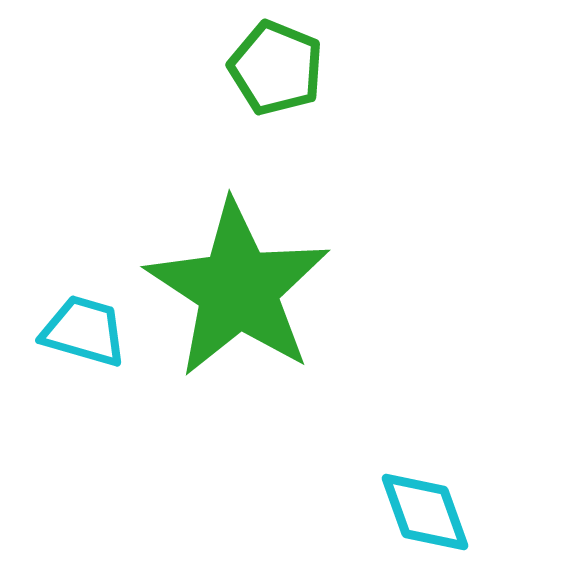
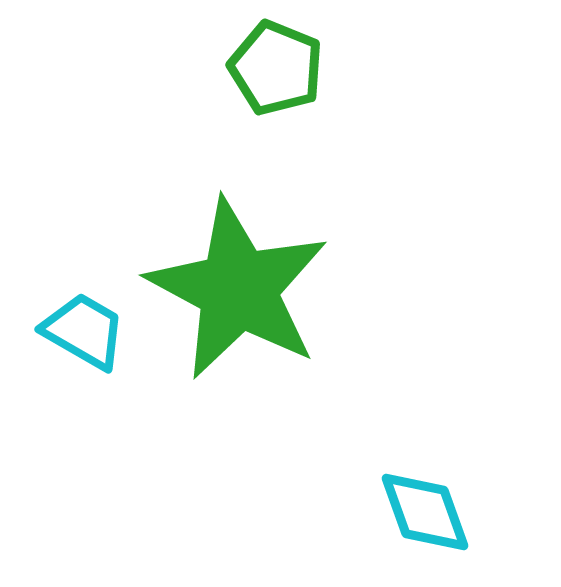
green star: rotated 5 degrees counterclockwise
cyan trapezoid: rotated 14 degrees clockwise
